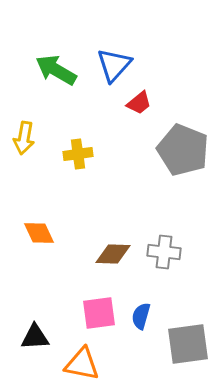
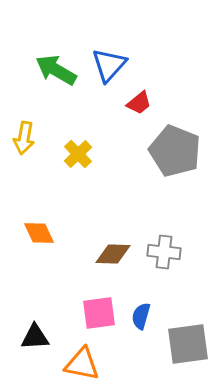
blue triangle: moved 5 px left
gray pentagon: moved 8 px left, 1 px down
yellow cross: rotated 36 degrees counterclockwise
